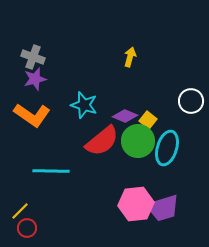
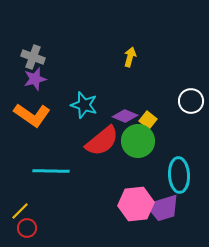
cyan ellipse: moved 12 px right, 27 px down; rotated 20 degrees counterclockwise
